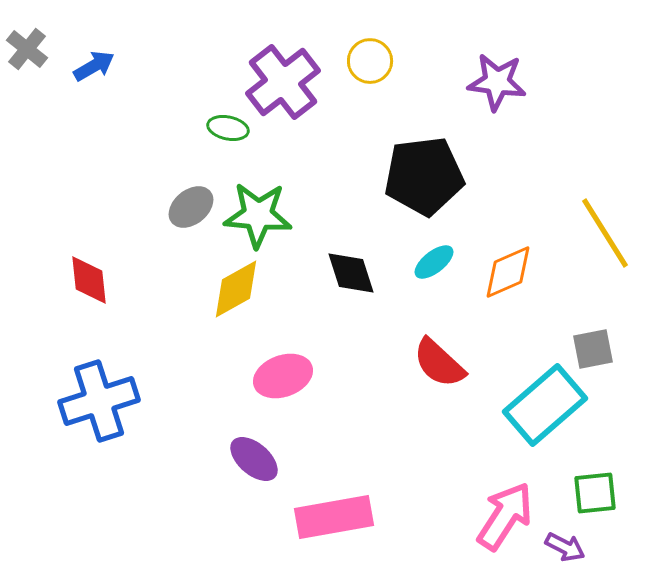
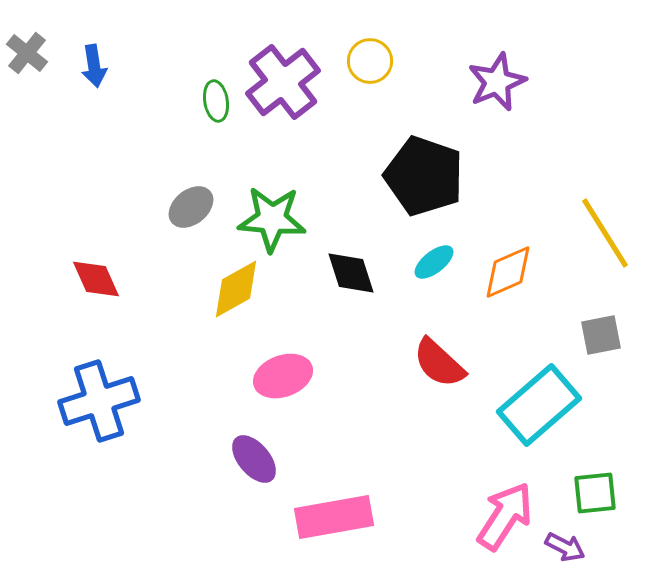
gray cross: moved 4 px down
blue arrow: rotated 111 degrees clockwise
purple star: rotated 30 degrees counterclockwise
green ellipse: moved 12 px left, 27 px up; rotated 69 degrees clockwise
black pentagon: rotated 26 degrees clockwise
green star: moved 14 px right, 4 px down
red diamond: moved 7 px right, 1 px up; rotated 18 degrees counterclockwise
gray square: moved 8 px right, 14 px up
cyan rectangle: moved 6 px left
purple ellipse: rotated 9 degrees clockwise
